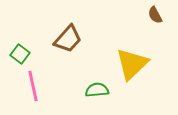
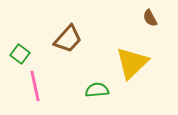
brown semicircle: moved 5 px left, 3 px down
yellow triangle: moved 1 px up
pink line: moved 2 px right
